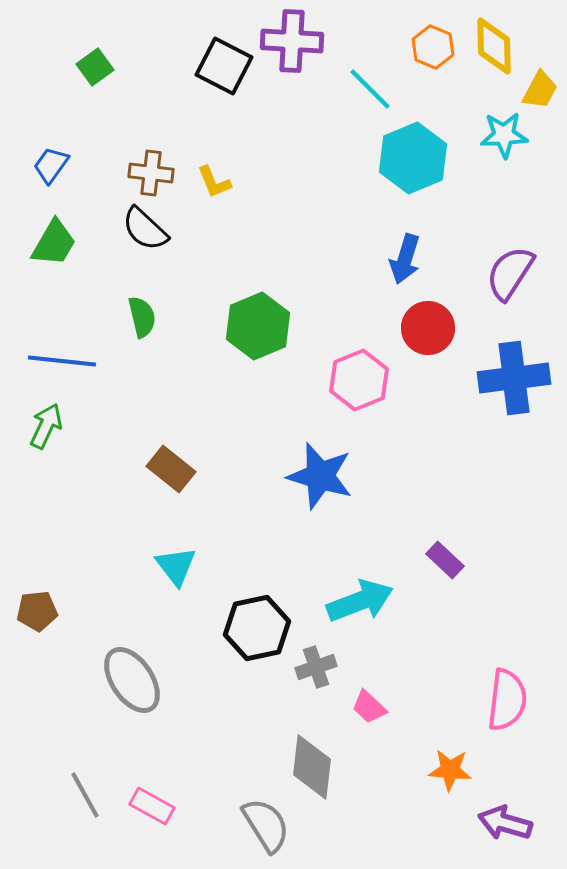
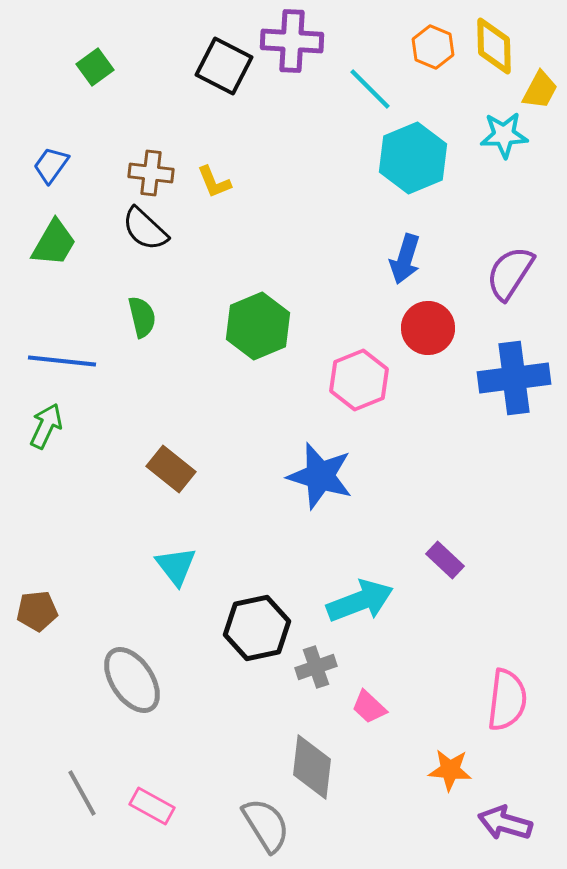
gray line: moved 3 px left, 2 px up
